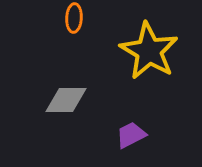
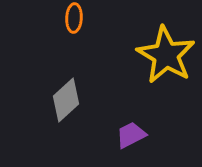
yellow star: moved 17 px right, 4 px down
gray diamond: rotated 42 degrees counterclockwise
